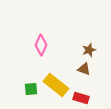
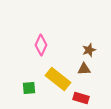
brown triangle: rotated 24 degrees counterclockwise
yellow rectangle: moved 2 px right, 6 px up
green square: moved 2 px left, 1 px up
